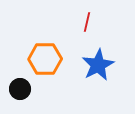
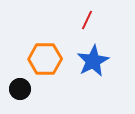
red line: moved 2 px up; rotated 12 degrees clockwise
blue star: moved 5 px left, 4 px up
